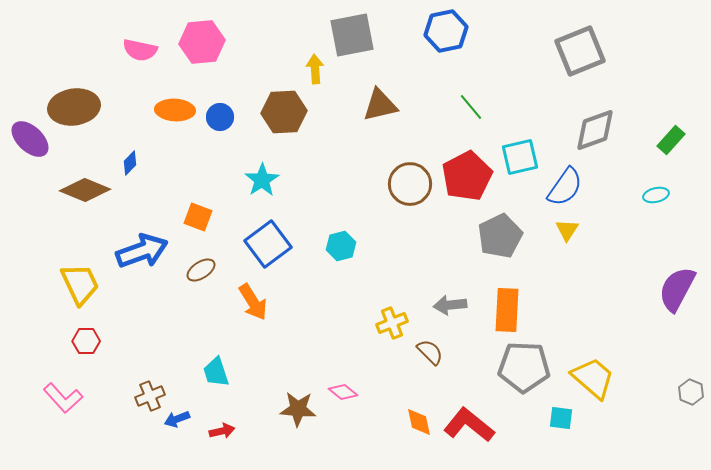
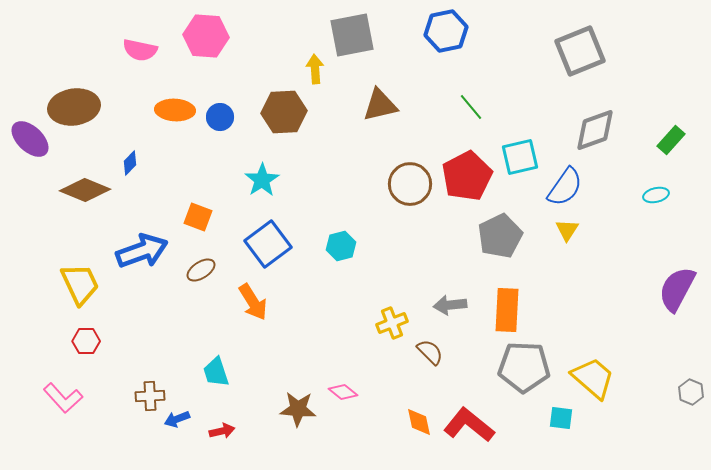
pink hexagon at (202, 42): moved 4 px right, 6 px up; rotated 9 degrees clockwise
brown cross at (150, 396): rotated 20 degrees clockwise
